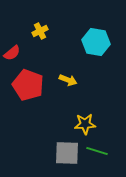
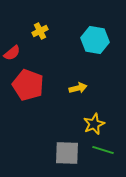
cyan hexagon: moved 1 px left, 2 px up
yellow arrow: moved 10 px right, 8 px down; rotated 36 degrees counterclockwise
yellow star: moved 9 px right; rotated 20 degrees counterclockwise
green line: moved 6 px right, 1 px up
